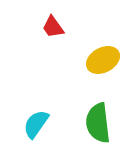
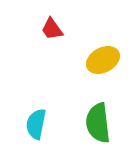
red trapezoid: moved 1 px left, 2 px down
cyan semicircle: rotated 24 degrees counterclockwise
